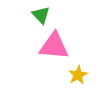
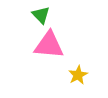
pink triangle: moved 5 px left, 1 px up
